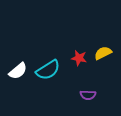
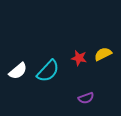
yellow semicircle: moved 1 px down
cyan semicircle: moved 1 px down; rotated 15 degrees counterclockwise
purple semicircle: moved 2 px left, 3 px down; rotated 21 degrees counterclockwise
